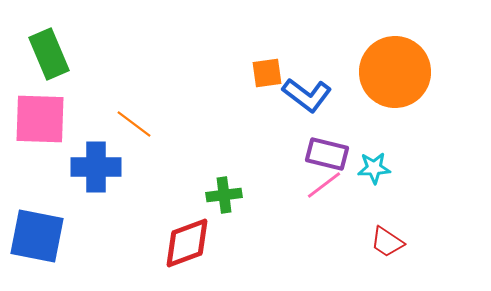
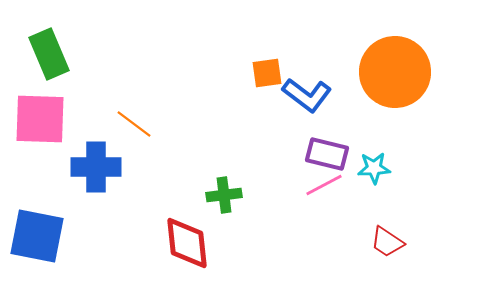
pink line: rotated 9 degrees clockwise
red diamond: rotated 76 degrees counterclockwise
